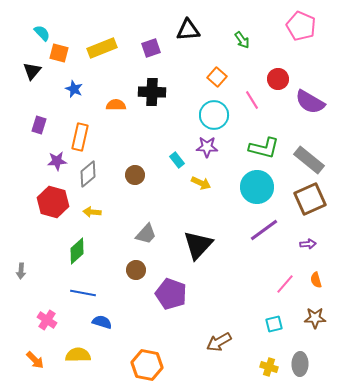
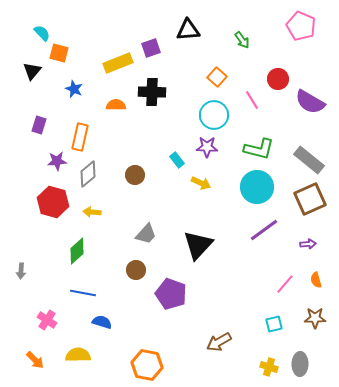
yellow rectangle at (102, 48): moved 16 px right, 15 px down
green L-shape at (264, 148): moved 5 px left, 1 px down
